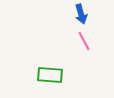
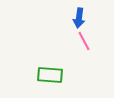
blue arrow: moved 2 px left, 4 px down; rotated 24 degrees clockwise
